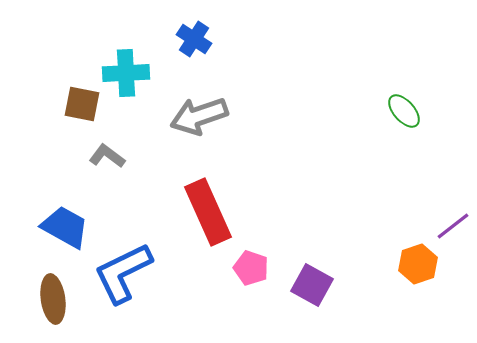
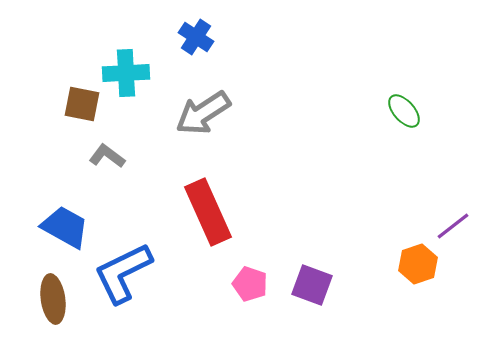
blue cross: moved 2 px right, 2 px up
gray arrow: moved 4 px right, 3 px up; rotated 14 degrees counterclockwise
pink pentagon: moved 1 px left, 16 px down
purple square: rotated 9 degrees counterclockwise
